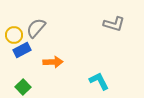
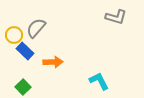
gray L-shape: moved 2 px right, 7 px up
blue rectangle: moved 3 px right, 1 px down; rotated 72 degrees clockwise
